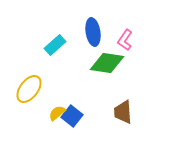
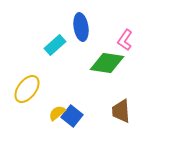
blue ellipse: moved 12 px left, 5 px up
yellow ellipse: moved 2 px left
brown trapezoid: moved 2 px left, 1 px up
